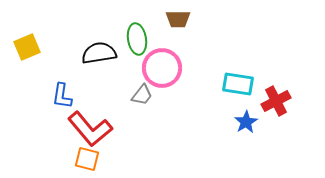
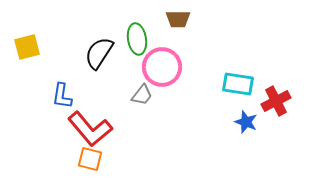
yellow square: rotated 8 degrees clockwise
black semicircle: rotated 48 degrees counterclockwise
pink circle: moved 1 px up
blue star: rotated 20 degrees counterclockwise
orange square: moved 3 px right
